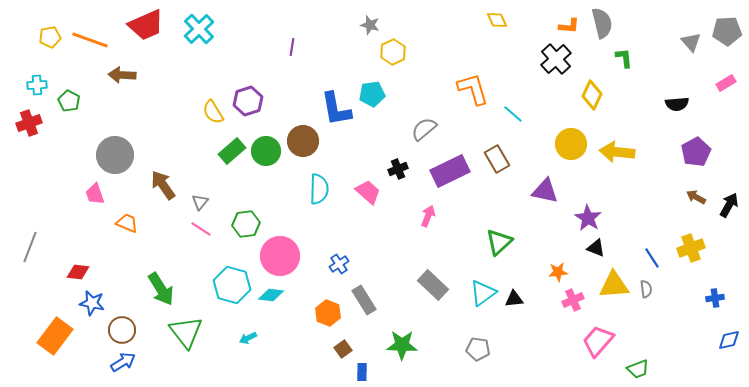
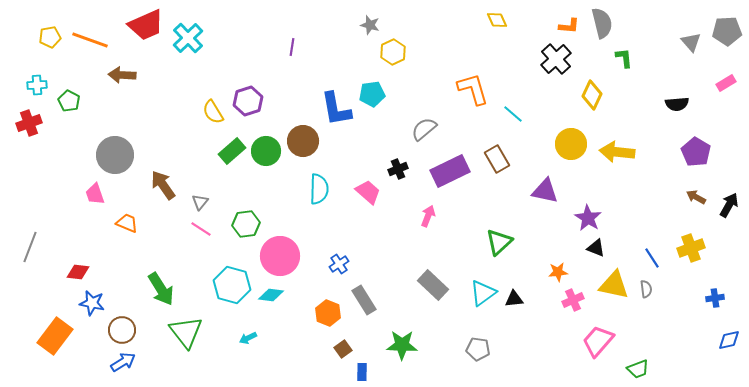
cyan cross at (199, 29): moved 11 px left, 9 px down
purple pentagon at (696, 152): rotated 12 degrees counterclockwise
yellow triangle at (614, 285): rotated 16 degrees clockwise
